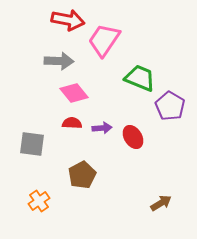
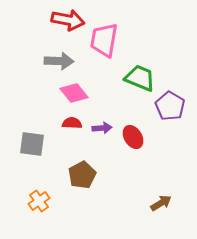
pink trapezoid: rotated 24 degrees counterclockwise
